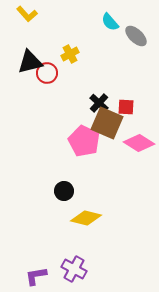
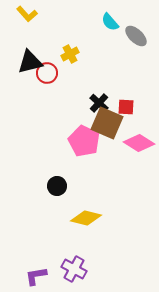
black circle: moved 7 px left, 5 px up
